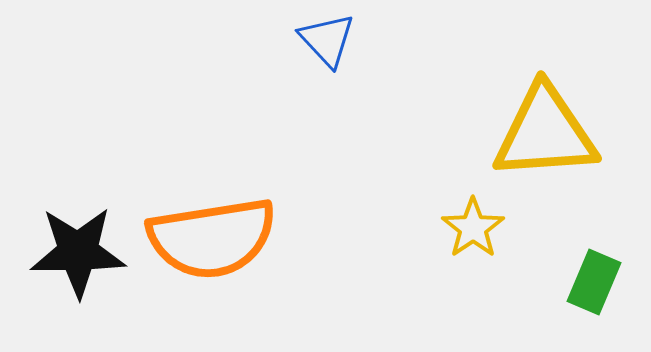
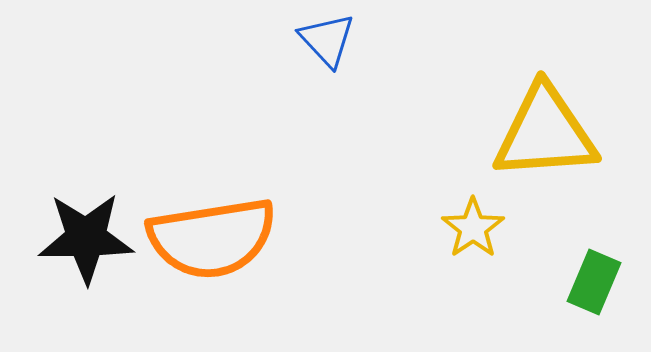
black star: moved 8 px right, 14 px up
